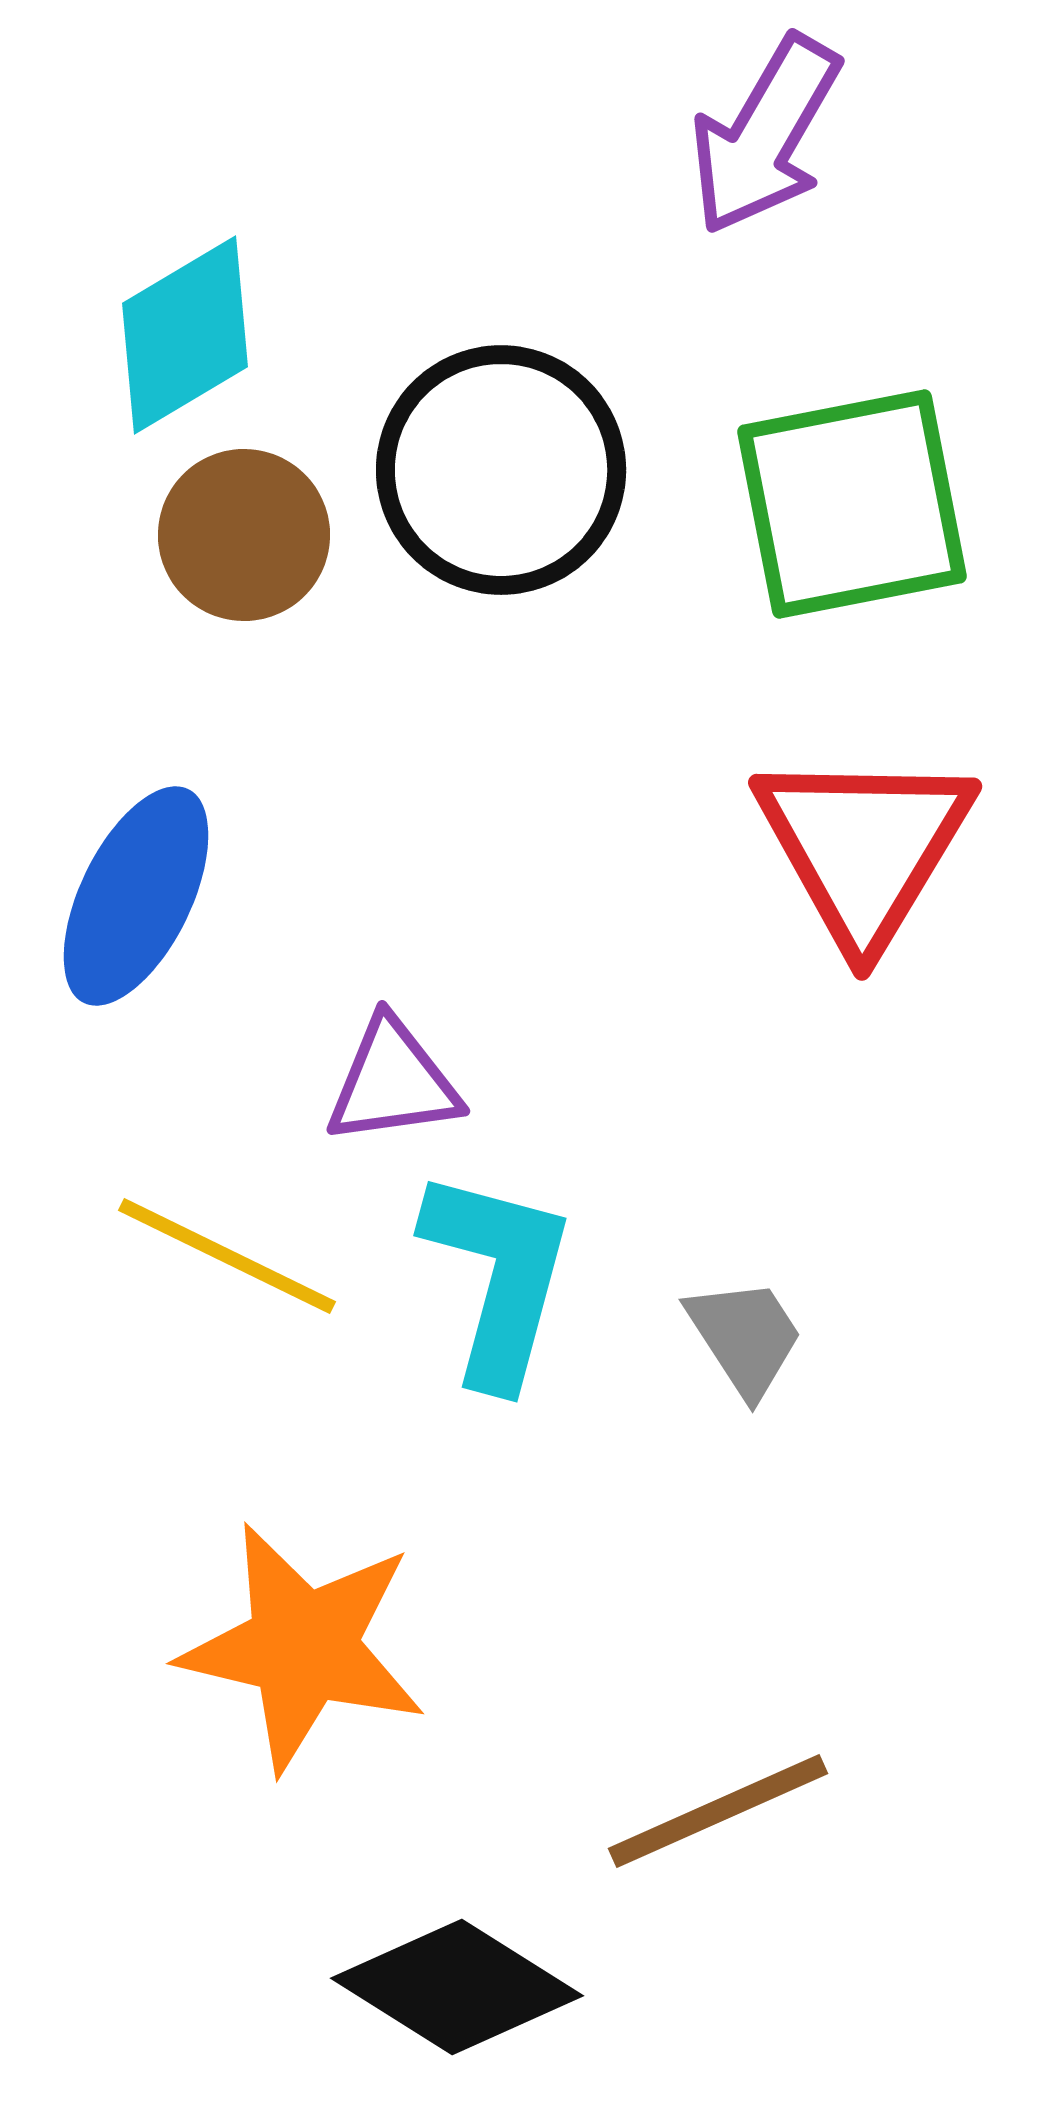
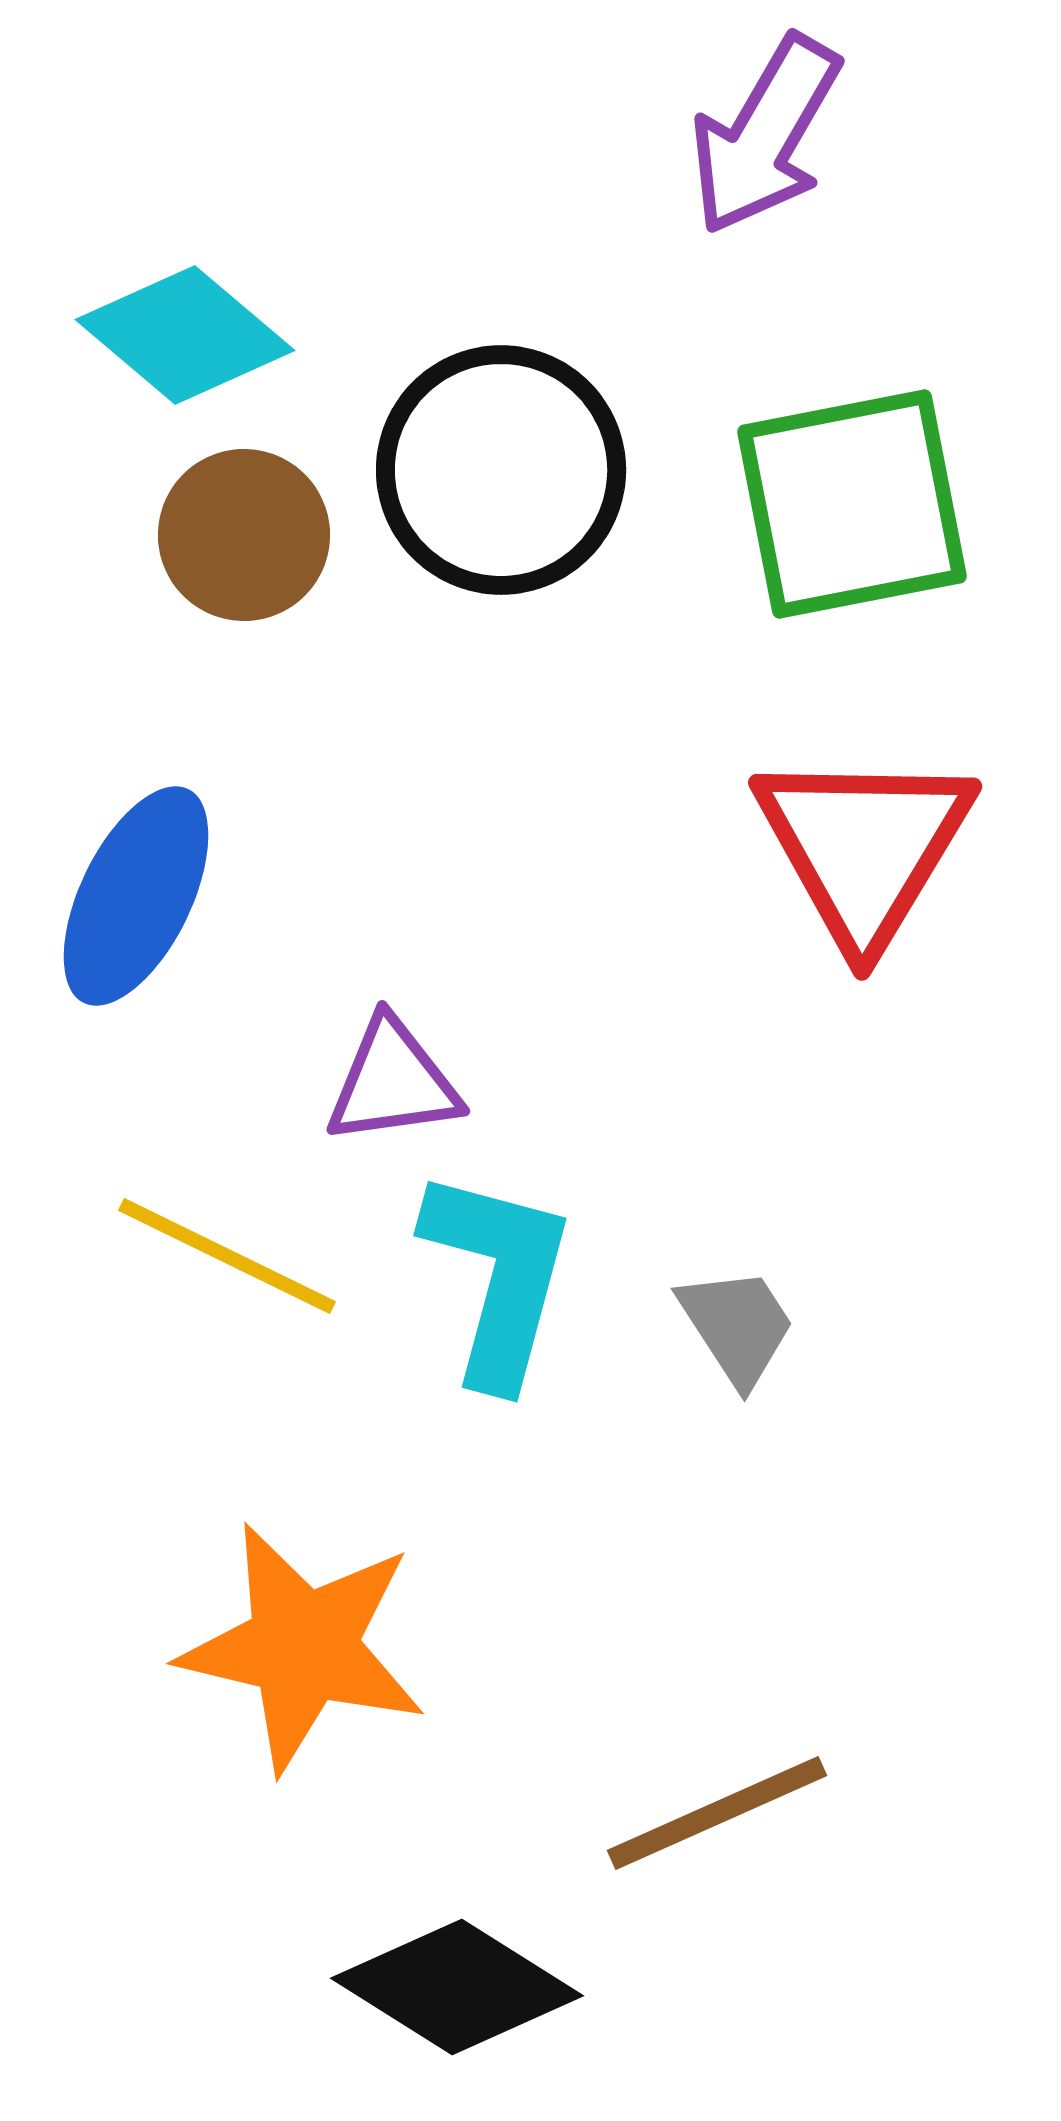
cyan diamond: rotated 71 degrees clockwise
gray trapezoid: moved 8 px left, 11 px up
brown line: moved 1 px left, 2 px down
